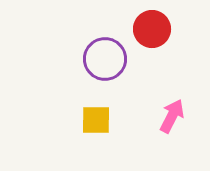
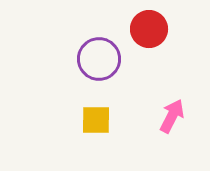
red circle: moved 3 px left
purple circle: moved 6 px left
